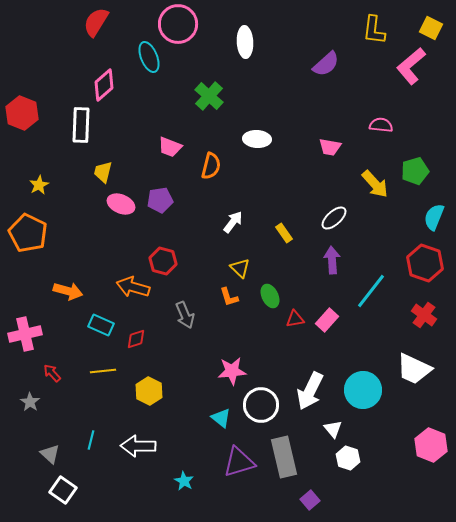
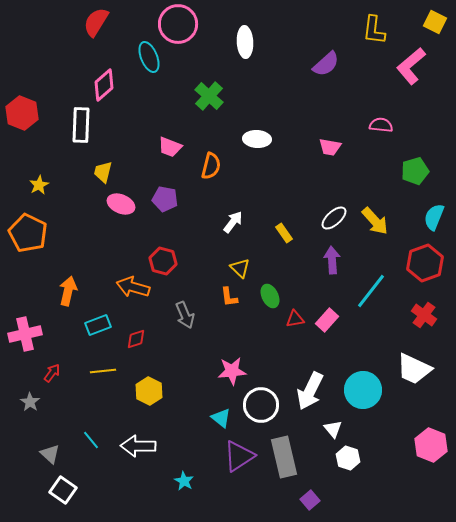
yellow square at (431, 28): moved 4 px right, 6 px up
yellow arrow at (375, 184): moved 37 px down
purple pentagon at (160, 200): moved 5 px right, 1 px up; rotated 20 degrees clockwise
red hexagon at (425, 263): rotated 21 degrees clockwise
orange arrow at (68, 291): rotated 92 degrees counterclockwise
orange L-shape at (229, 297): rotated 10 degrees clockwise
cyan rectangle at (101, 325): moved 3 px left; rotated 45 degrees counterclockwise
red arrow at (52, 373): rotated 78 degrees clockwise
cyan line at (91, 440): rotated 54 degrees counterclockwise
purple triangle at (239, 462): moved 6 px up; rotated 16 degrees counterclockwise
